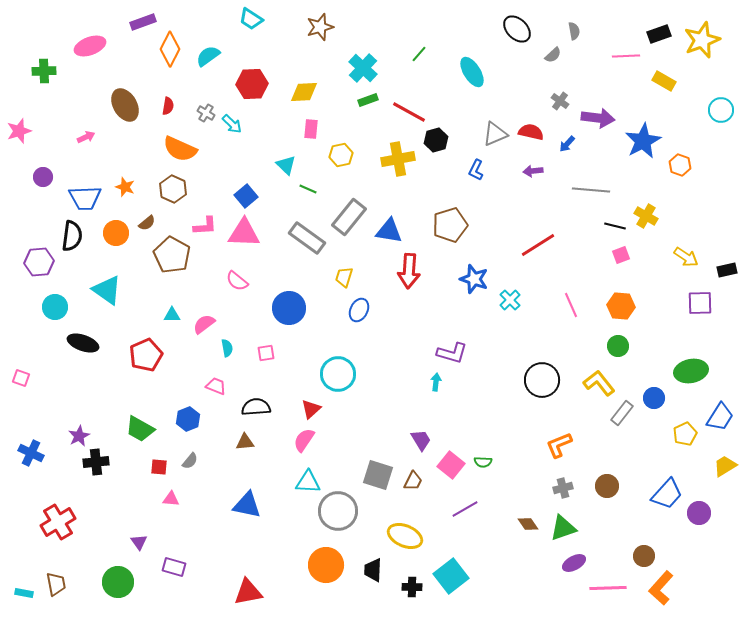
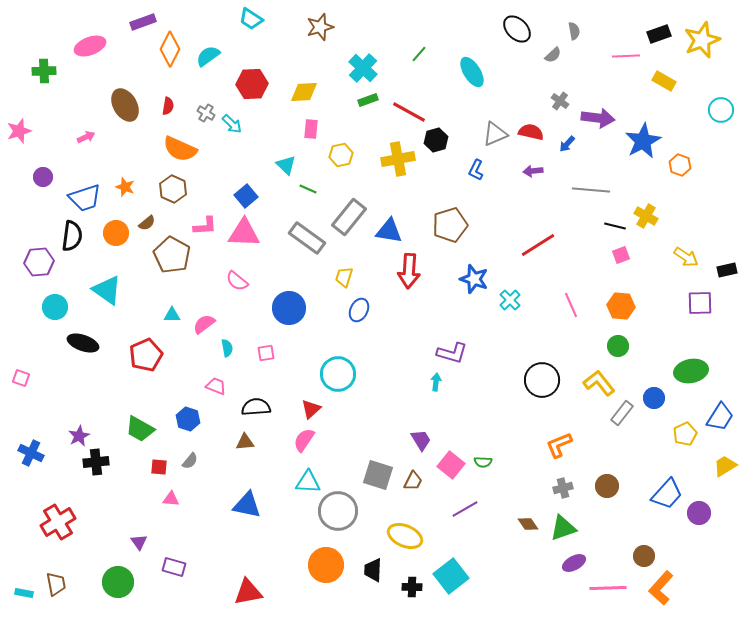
blue trapezoid at (85, 198): rotated 16 degrees counterclockwise
blue hexagon at (188, 419): rotated 20 degrees counterclockwise
